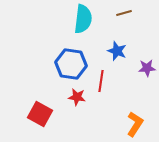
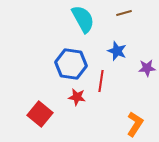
cyan semicircle: rotated 36 degrees counterclockwise
red square: rotated 10 degrees clockwise
